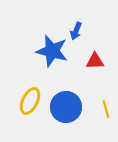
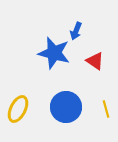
blue star: moved 2 px right, 2 px down
red triangle: rotated 36 degrees clockwise
yellow ellipse: moved 12 px left, 8 px down
